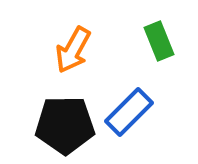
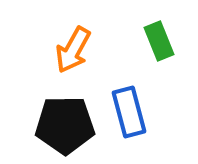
blue rectangle: rotated 60 degrees counterclockwise
